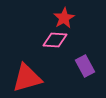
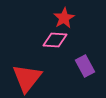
red triangle: rotated 36 degrees counterclockwise
